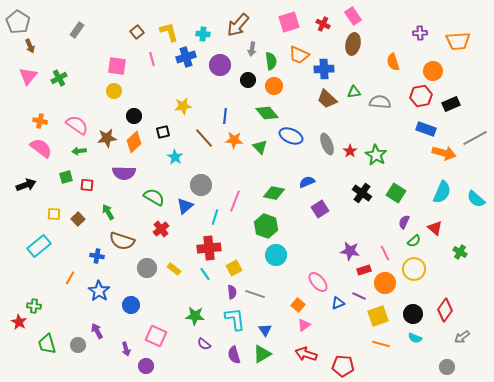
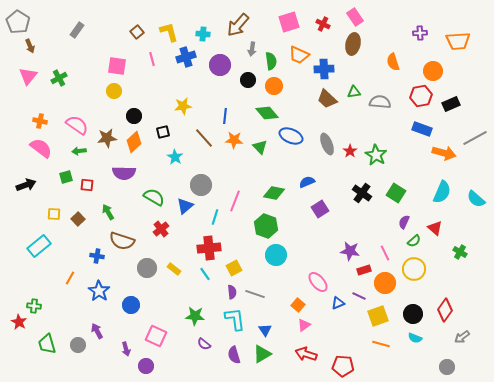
pink rectangle at (353, 16): moved 2 px right, 1 px down
blue rectangle at (426, 129): moved 4 px left
